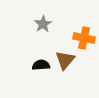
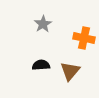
brown triangle: moved 5 px right, 11 px down
